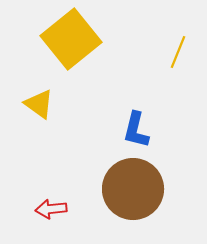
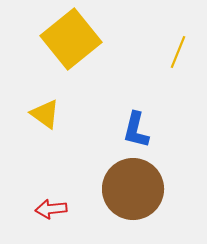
yellow triangle: moved 6 px right, 10 px down
